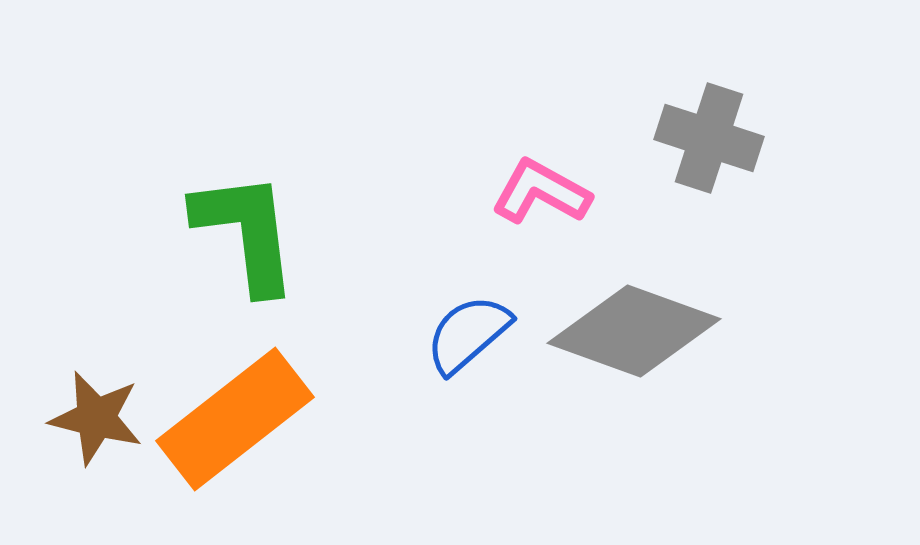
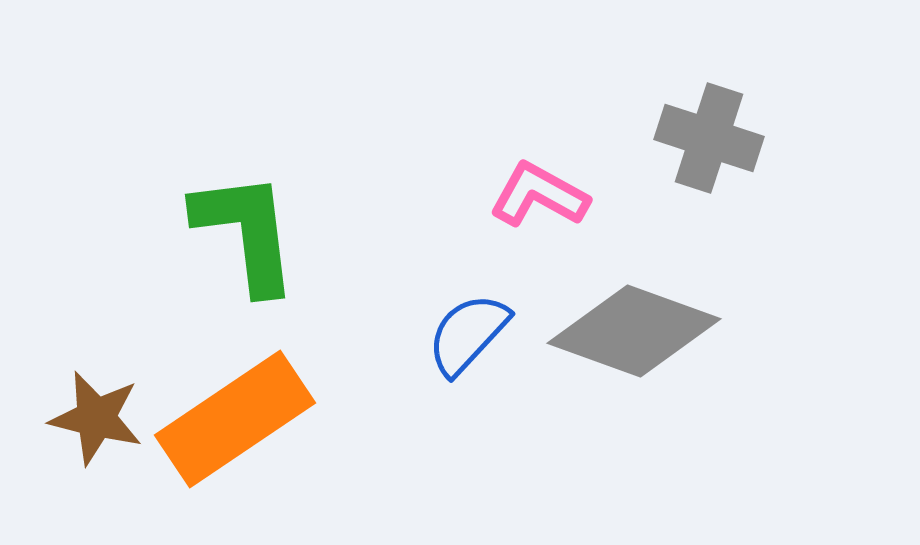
pink L-shape: moved 2 px left, 3 px down
blue semicircle: rotated 6 degrees counterclockwise
orange rectangle: rotated 4 degrees clockwise
